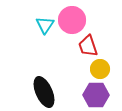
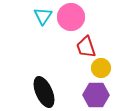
pink circle: moved 1 px left, 3 px up
cyan triangle: moved 2 px left, 9 px up
red trapezoid: moved 2 px left, 1 px down
yellow circle: moved 1 px right, 1 px up
